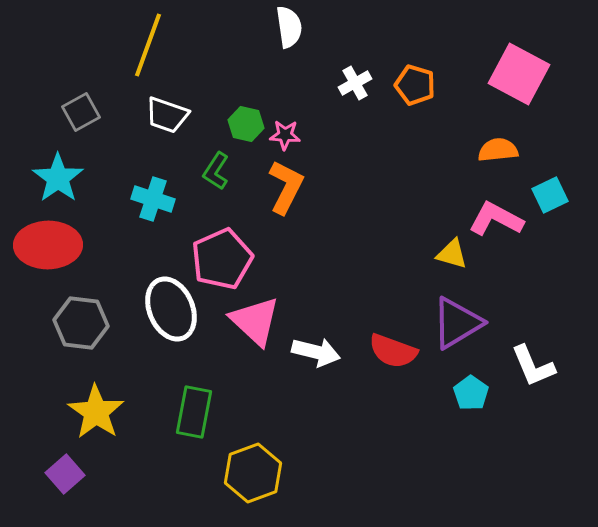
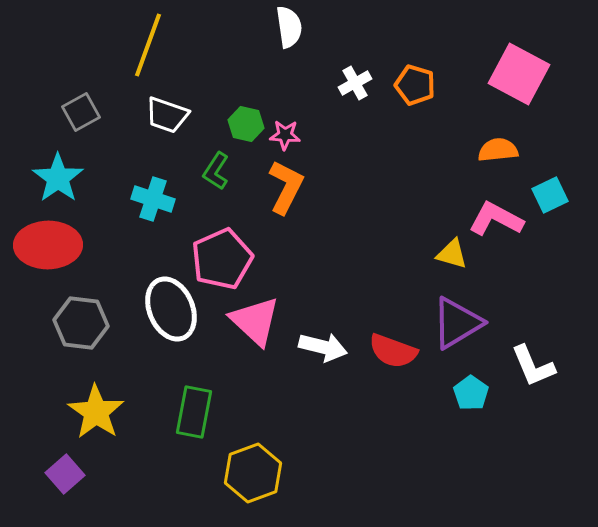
white arrow: moved 7 px right, 5 px up
